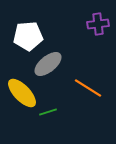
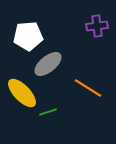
purple cross: moved 1 px left, 2 px down
